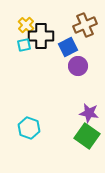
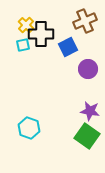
brown cross: moved 4 px up
black cross: moved 2 px up
cyan square: moved 1 px left
purple circle: moved 10 px right, 3 px down
purple star: moved 1 px right, 2 px up
